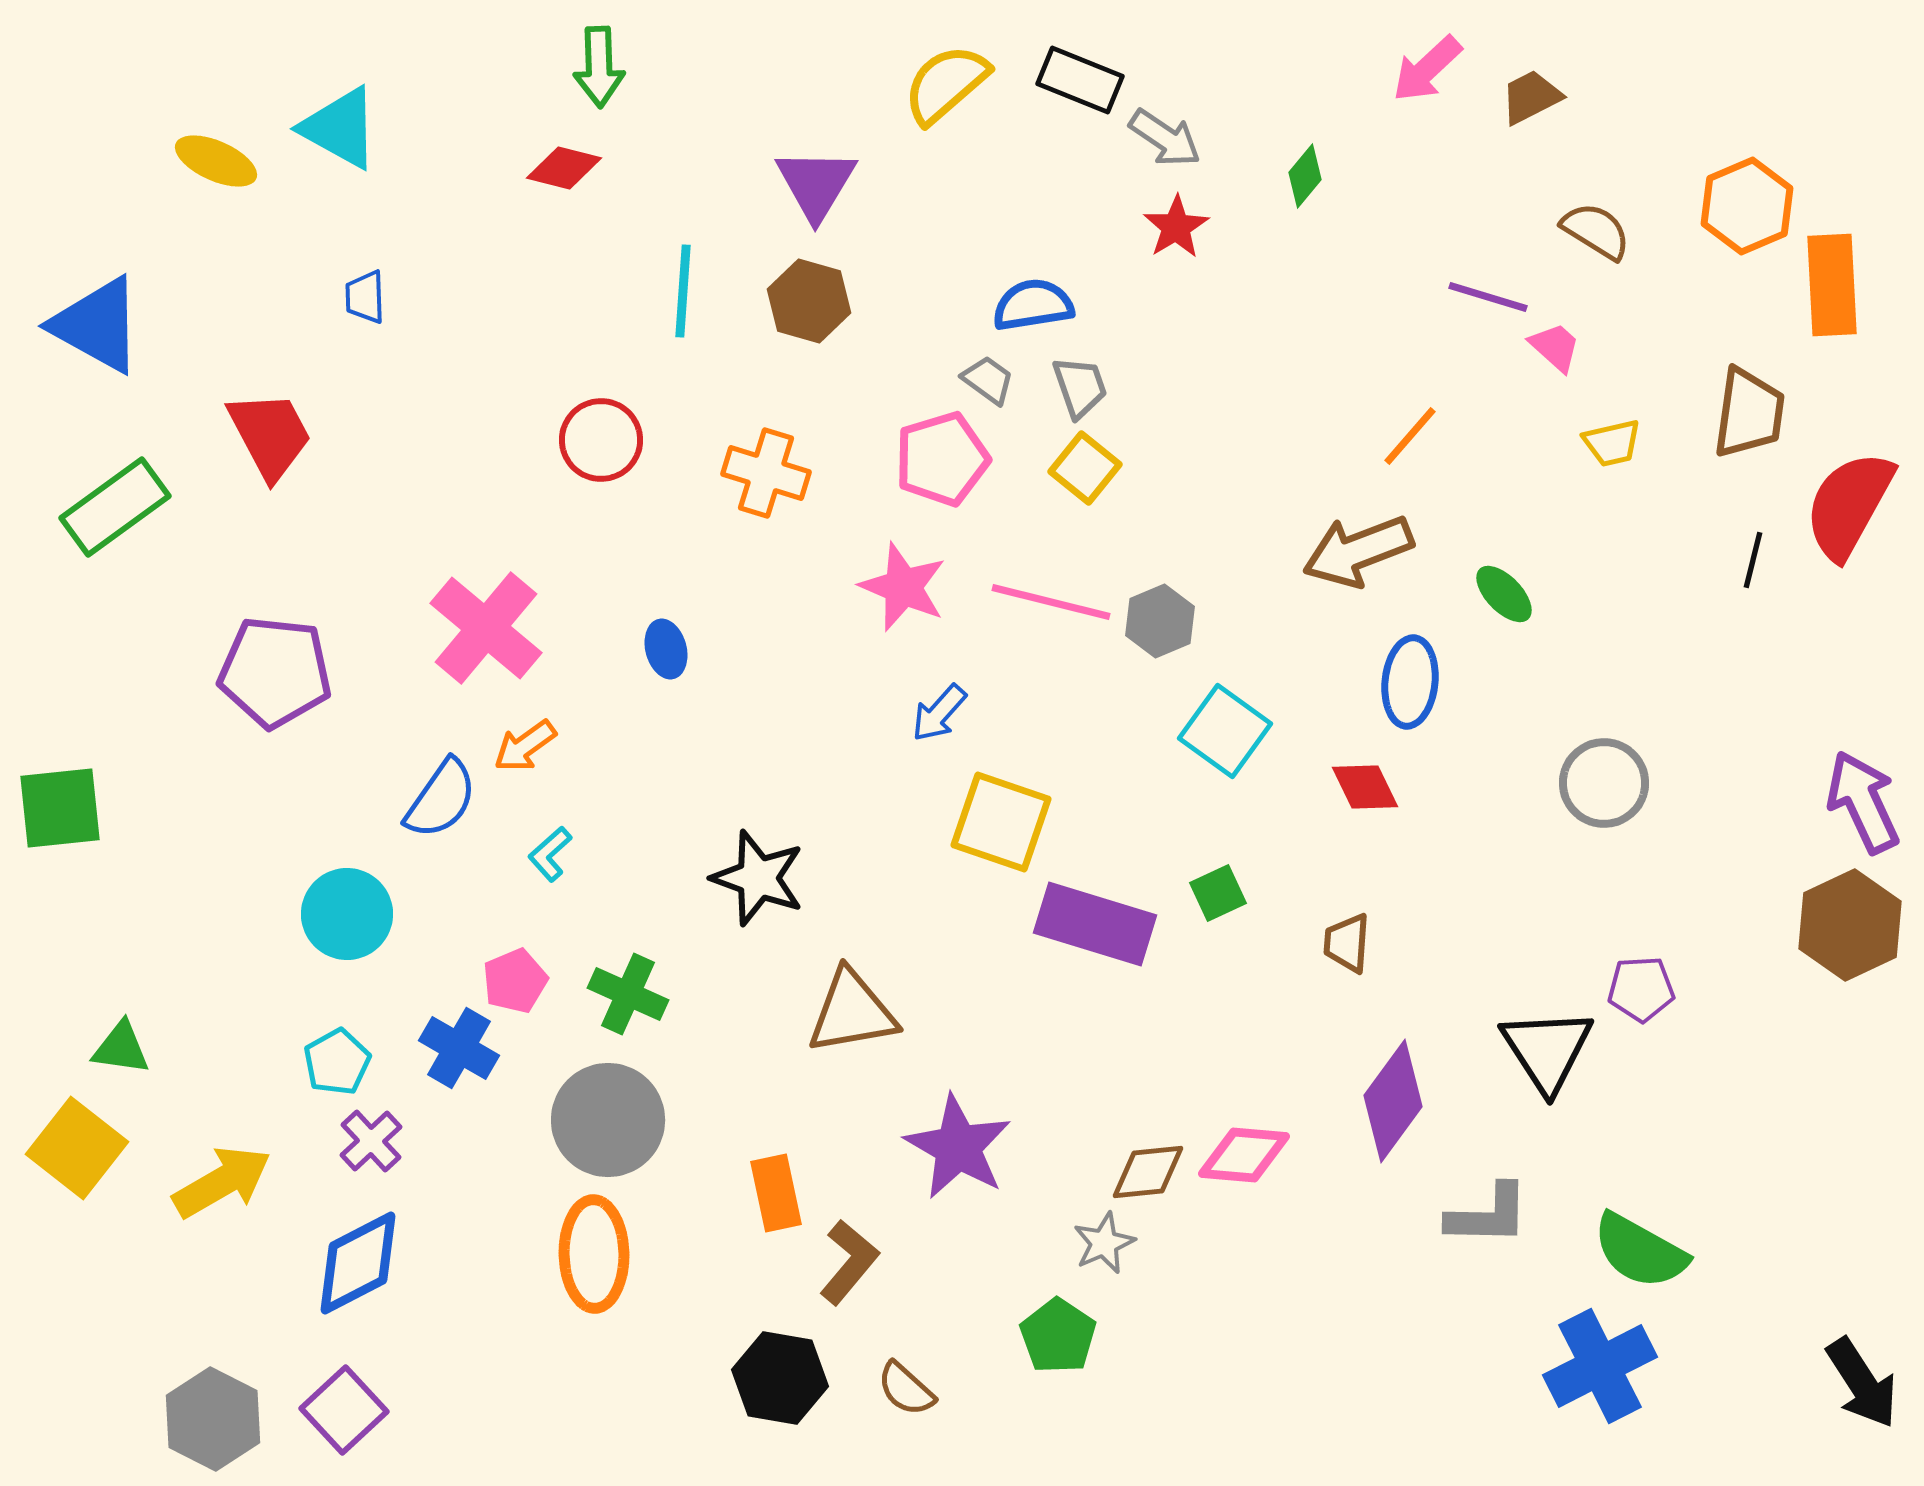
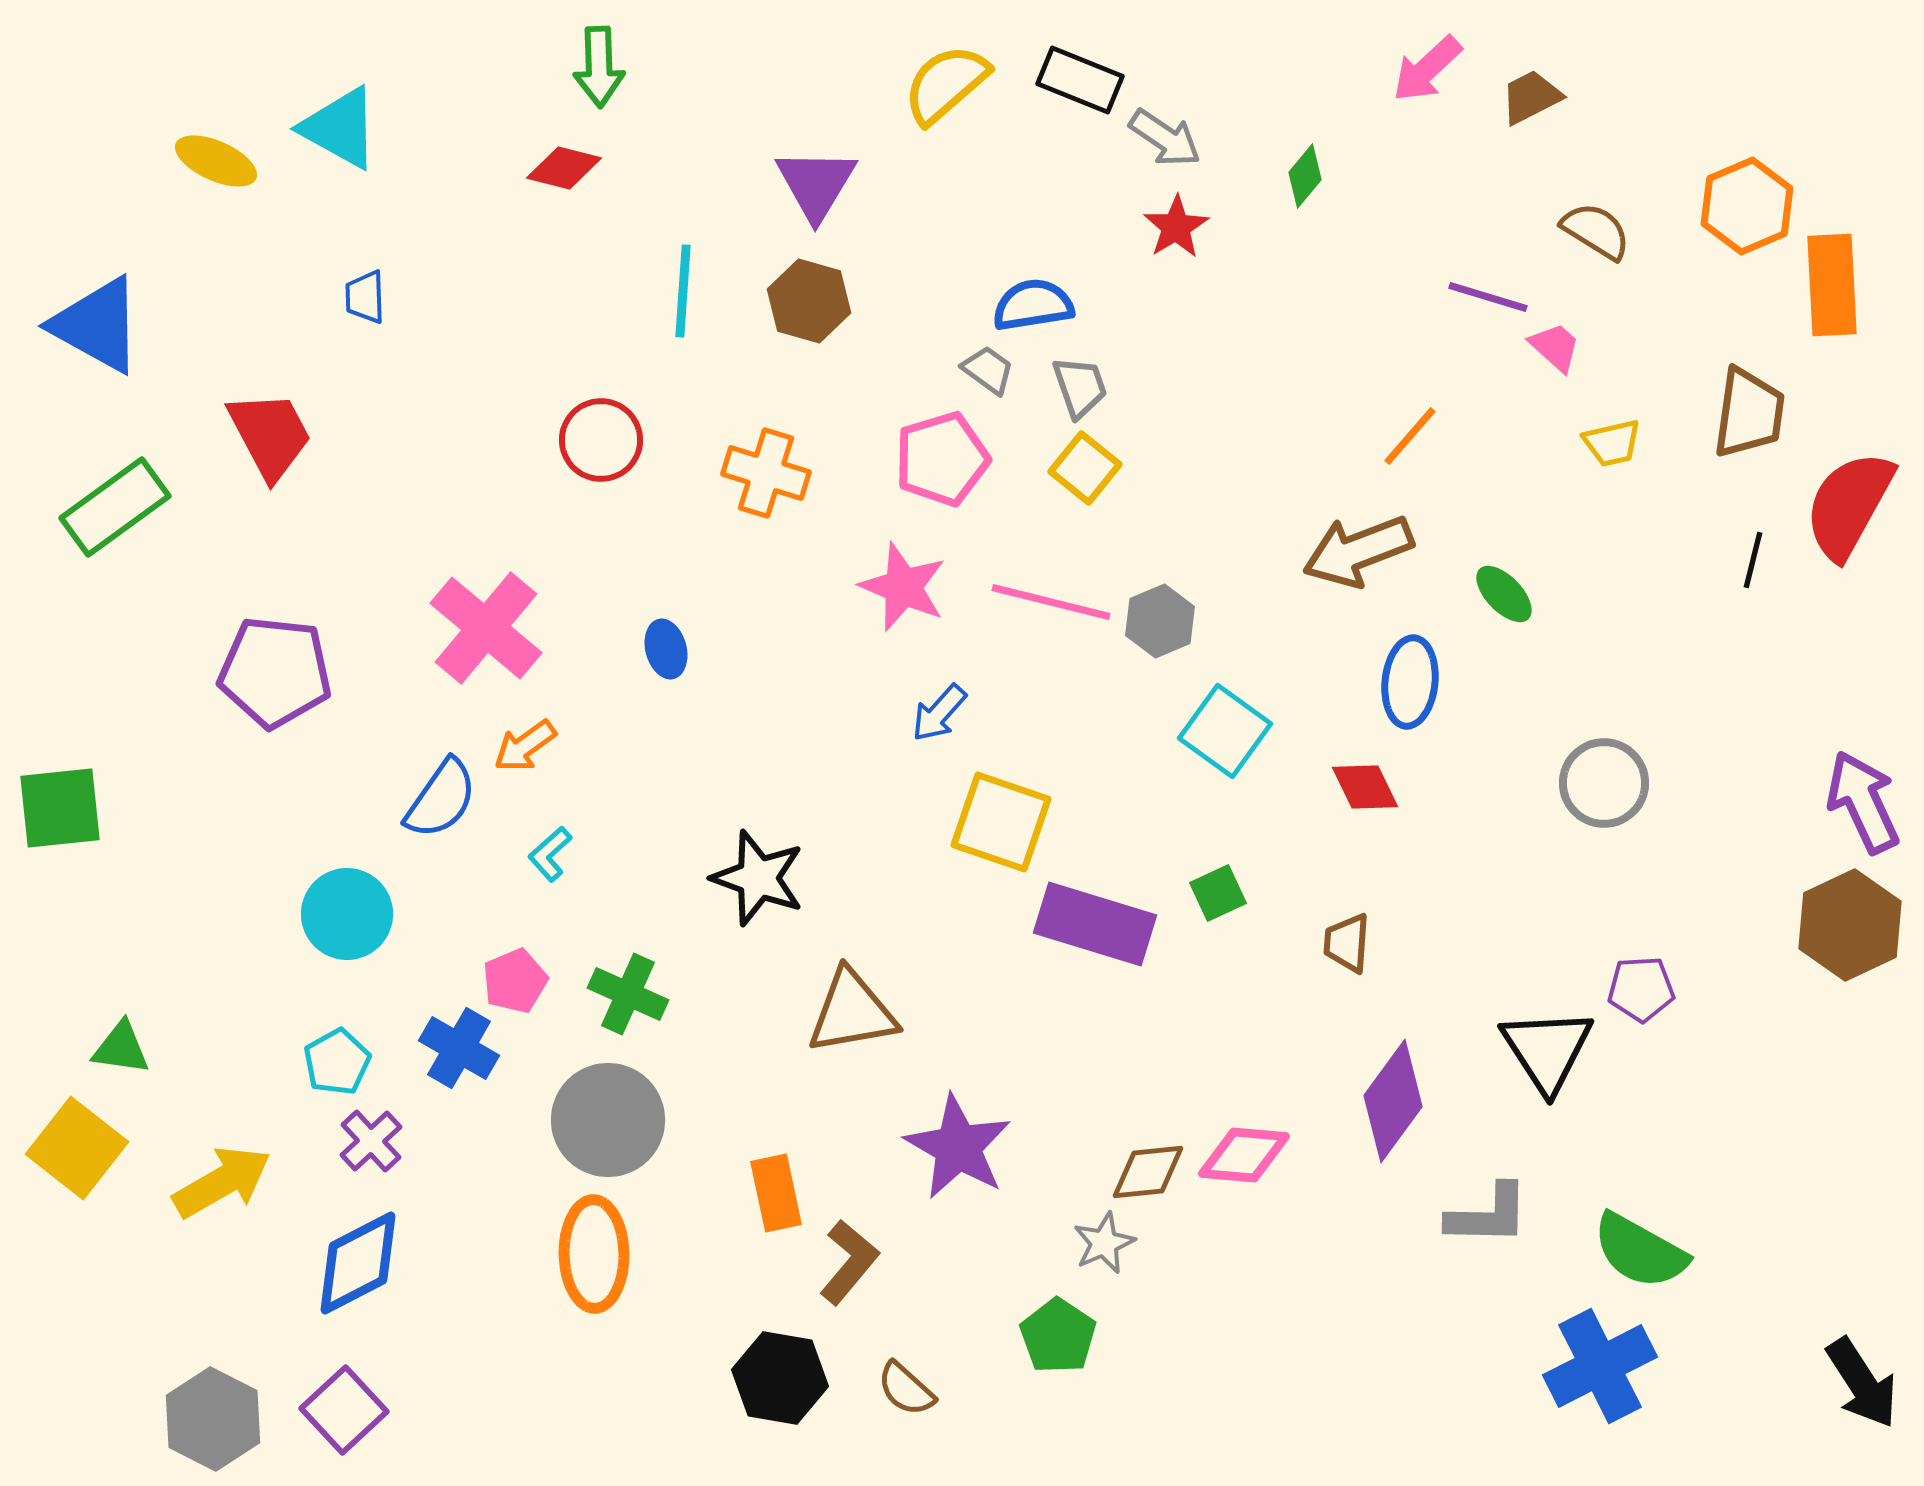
gray trapezoid at (988, 380): moved 10 px up
